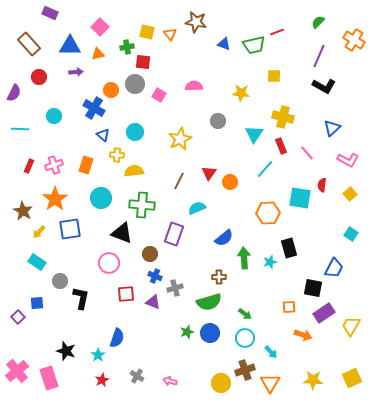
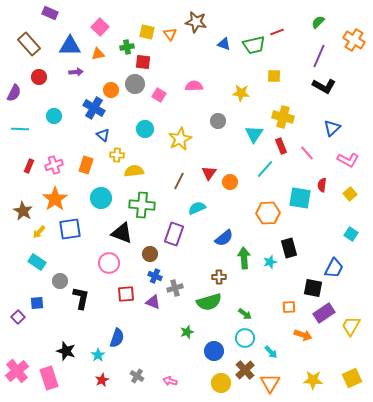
cyan circle at (135, 132): moved 10 px right, 3 px up
blue circle at (210, 333): moved 4 px right, 18 px down
brown cross at (245, 370): rotated 24 degrees counterclockwise
